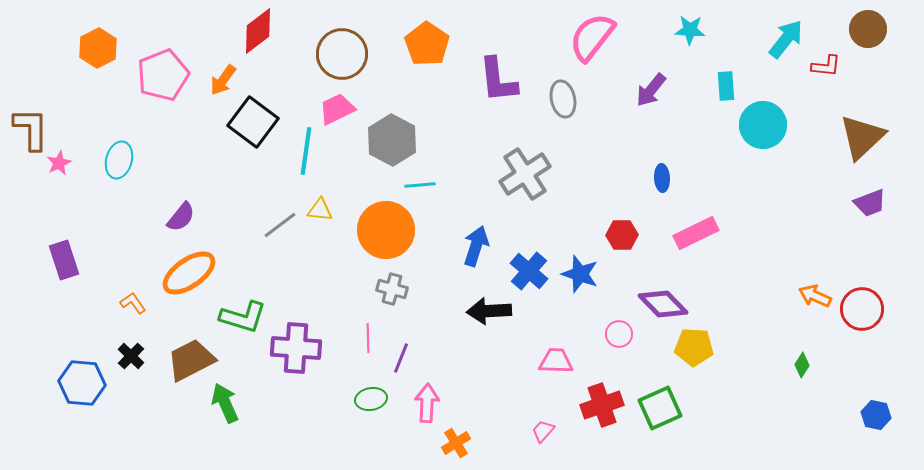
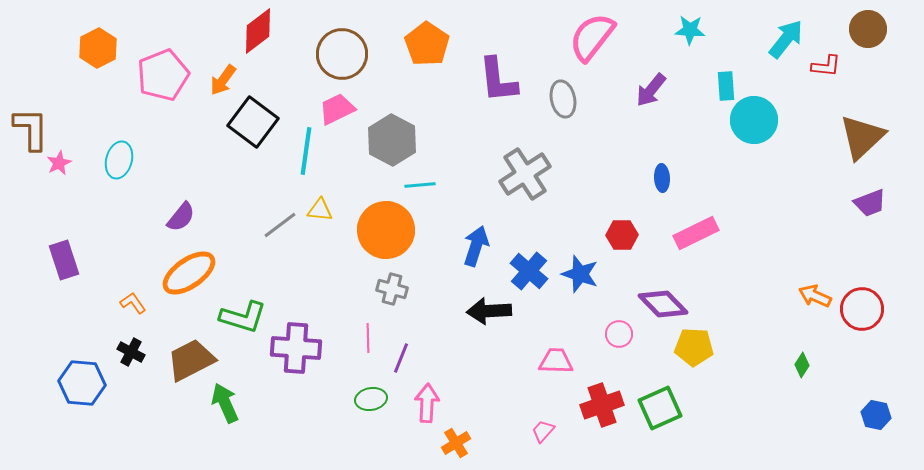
cyan circle at (763, 125): moved 9 px left, 5 px up
black cross at (131, 356): moved 4 px up; rotated 16 degrees counterclockwise
